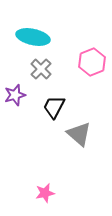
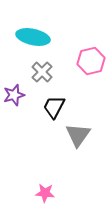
pink hexagon: moved 1 px left, 1 px up; rotated 8 degrees clockwise
gray cross: moved 1 px right, 3 px down
purple star: moved 1 px left
gray triangle: moved 1 px left, 1 px down; rotated 24 degrees clockwise
pink star: rotated 18 degrees clockwise
